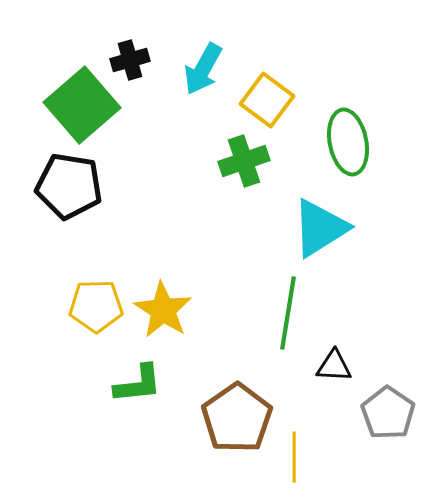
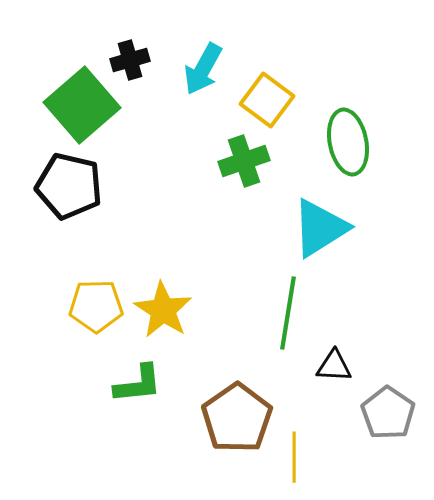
black pentagon: rotated 4 degrees clockwise
